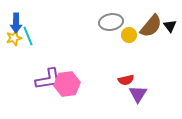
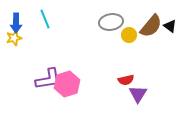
black triangle: rotated 16 degrees counterclockwise
cyan line: moved 17 px right, 17 px up
pink hexagon: rotated 10 degrees counterclockwise
